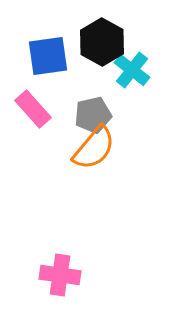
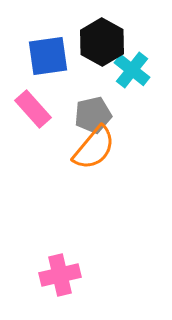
pink cross: rotated 21 degrees counterclockwise
